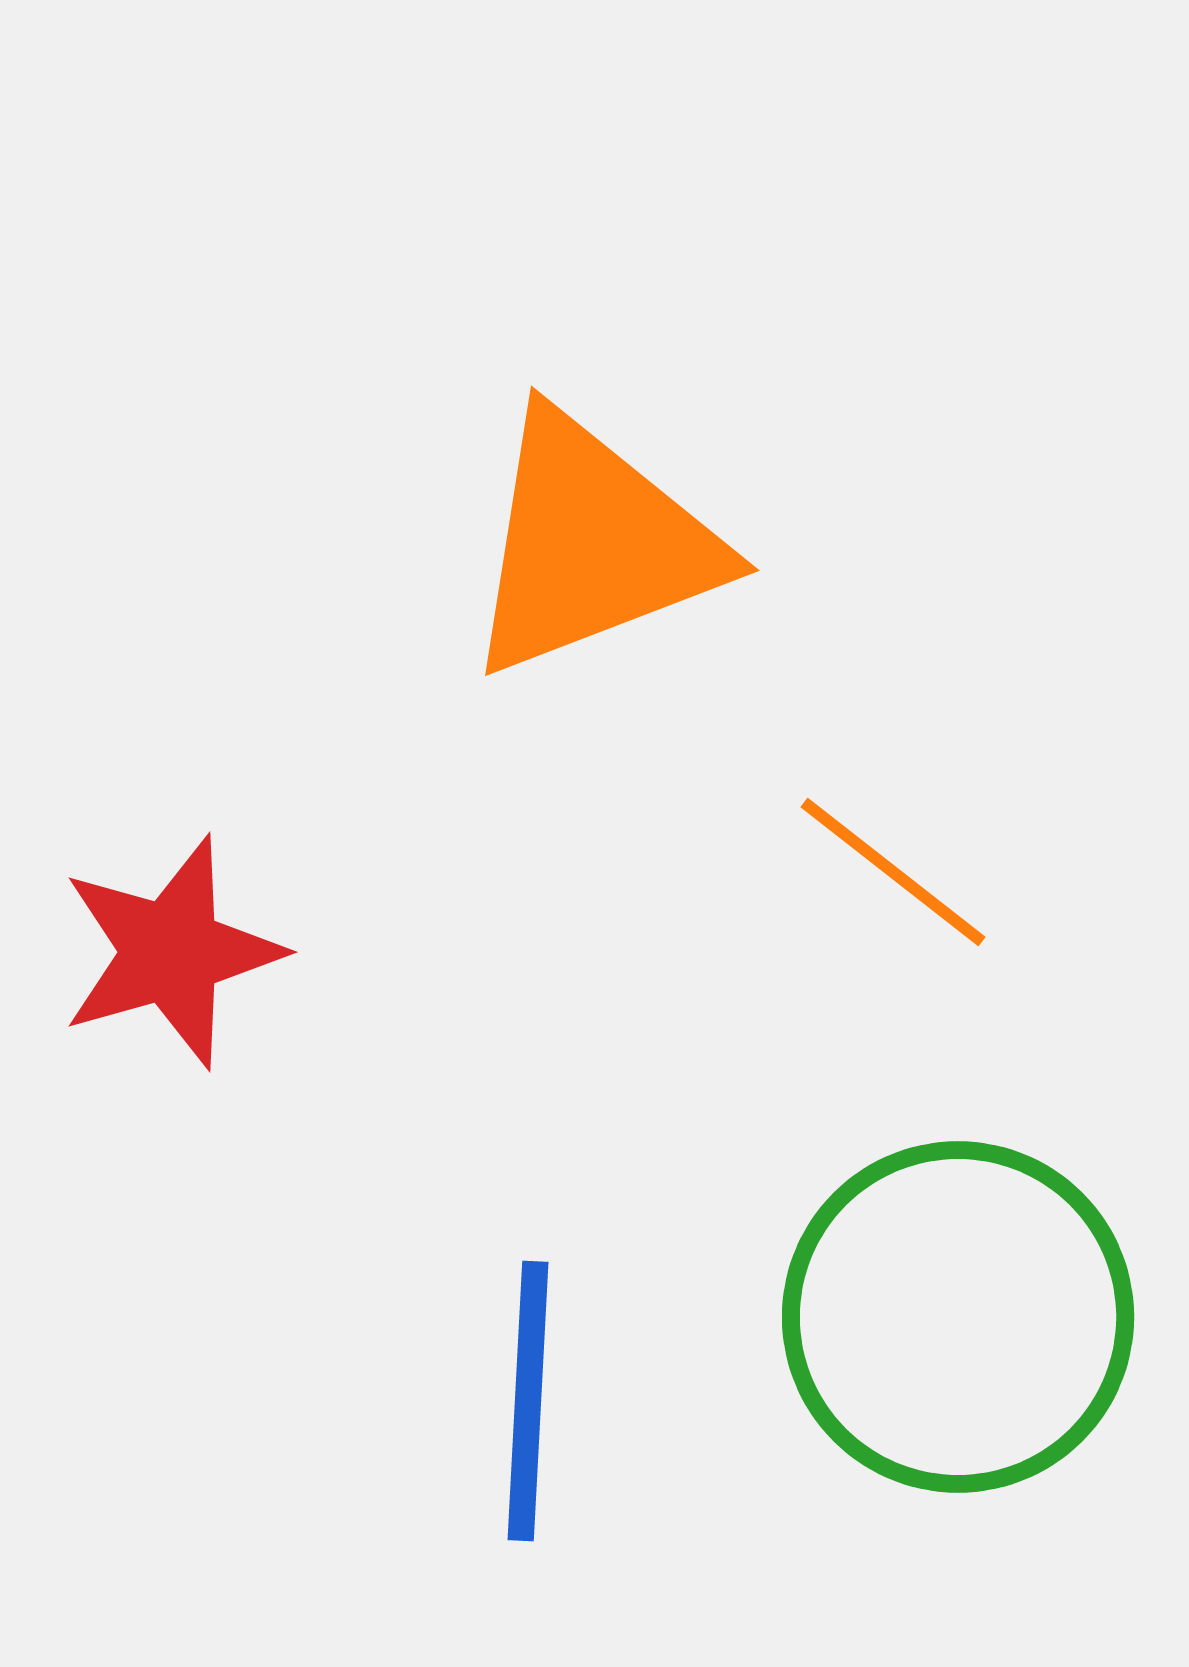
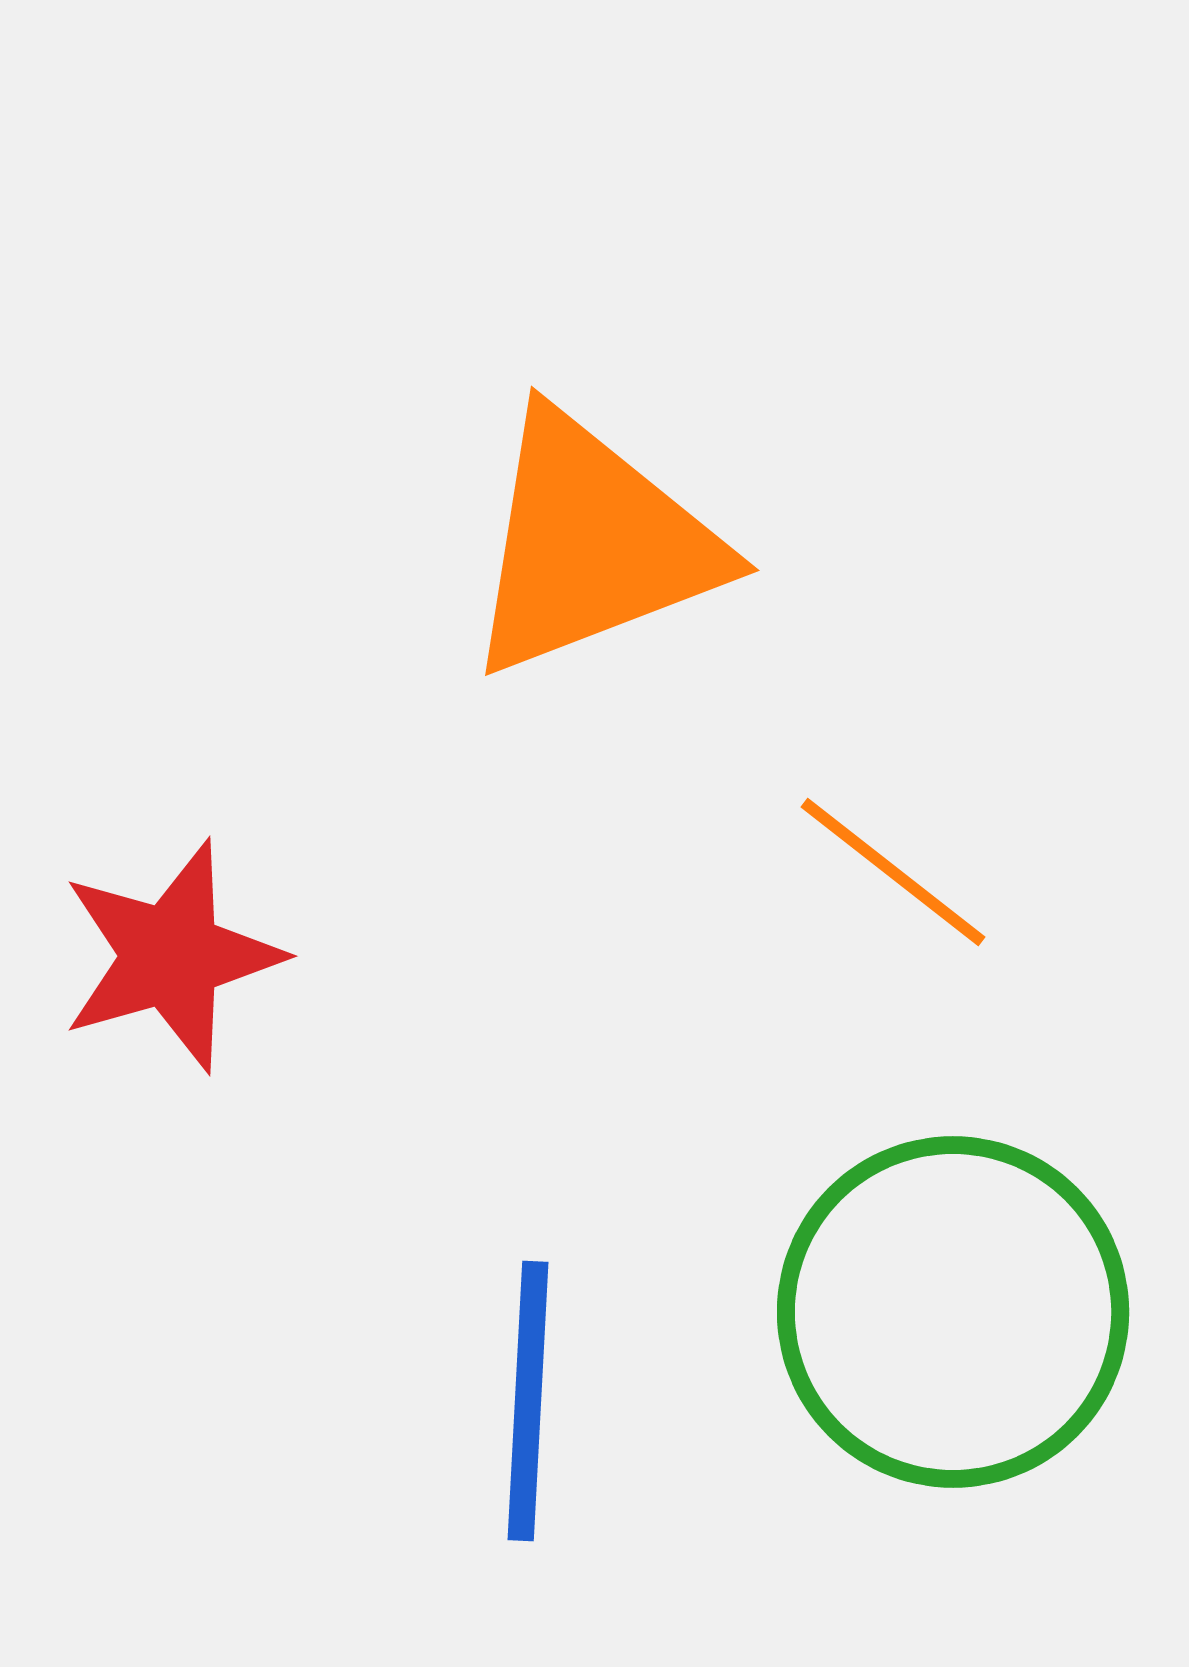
red star: moved 4 px down
green circle: moved 5 px left, 5 px up
